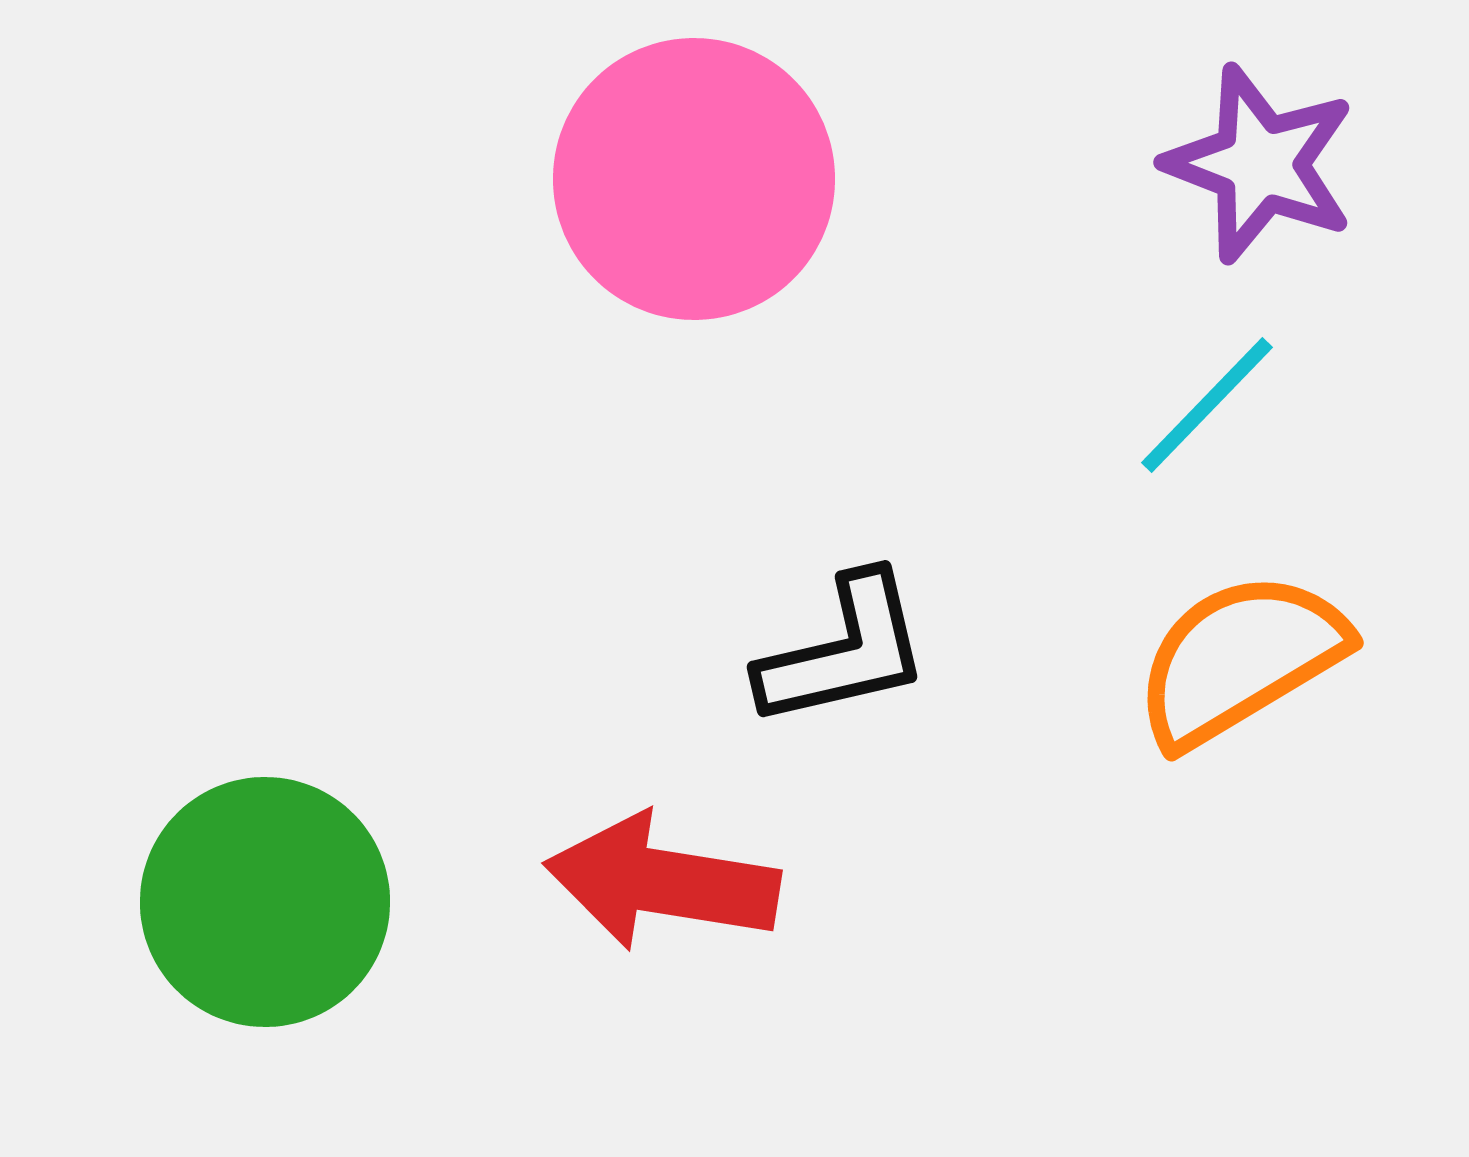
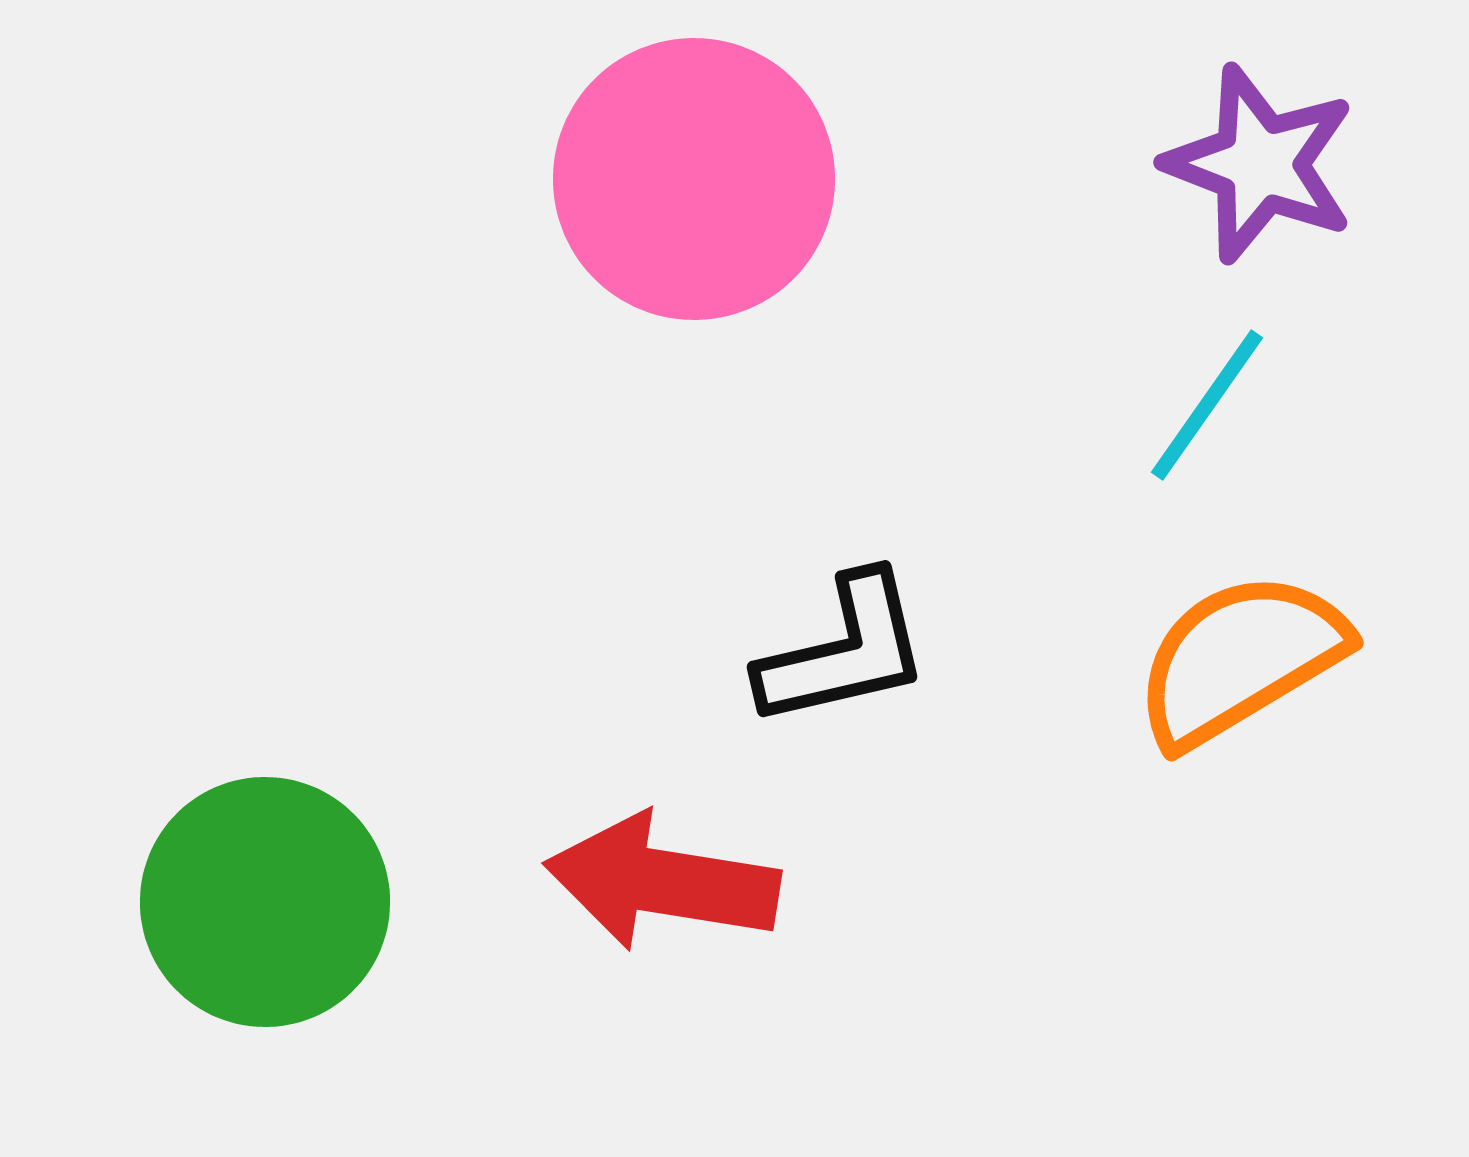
cyan line: rotated 9 degrees counterclockwise
